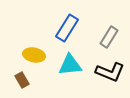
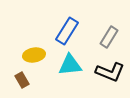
blue rectangle: moved 3 px down
yellow ellipse: rotated 20 degrees counterclockwise
